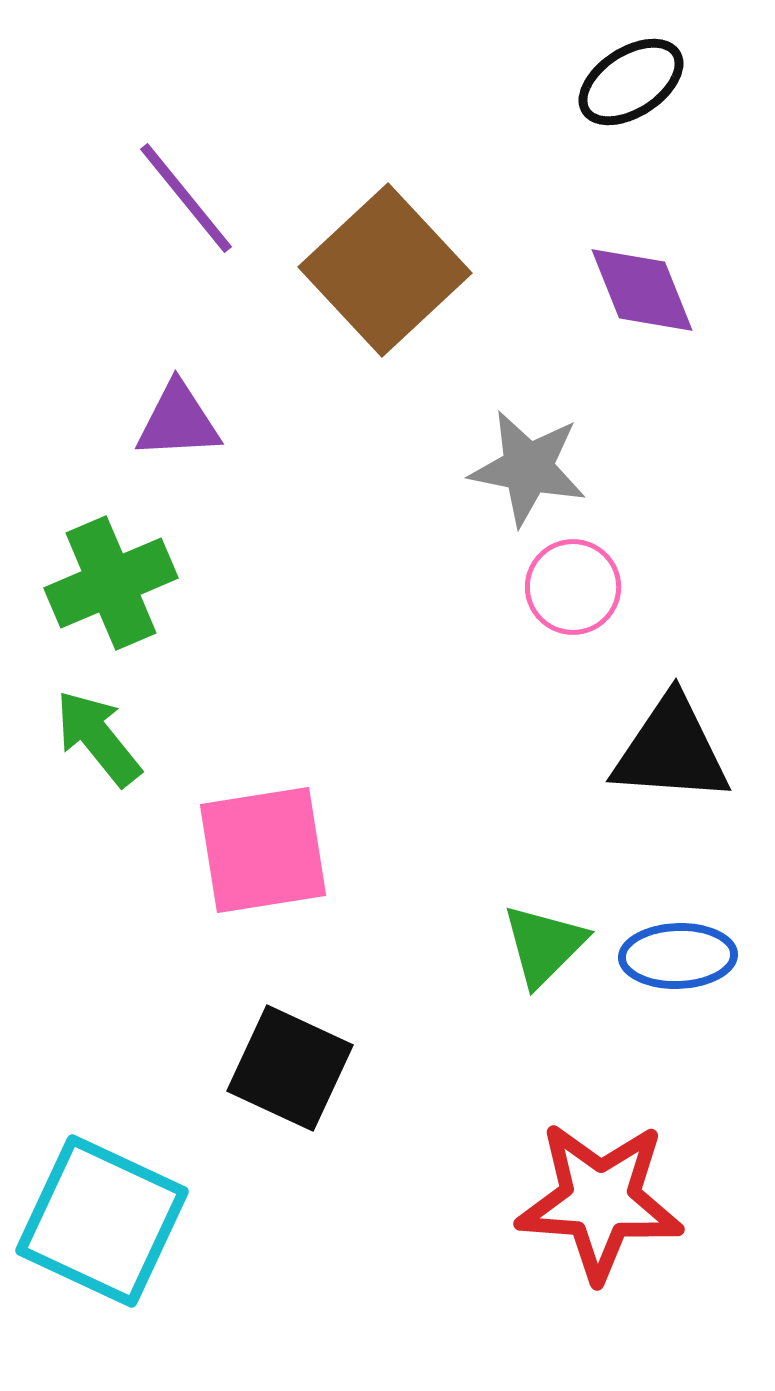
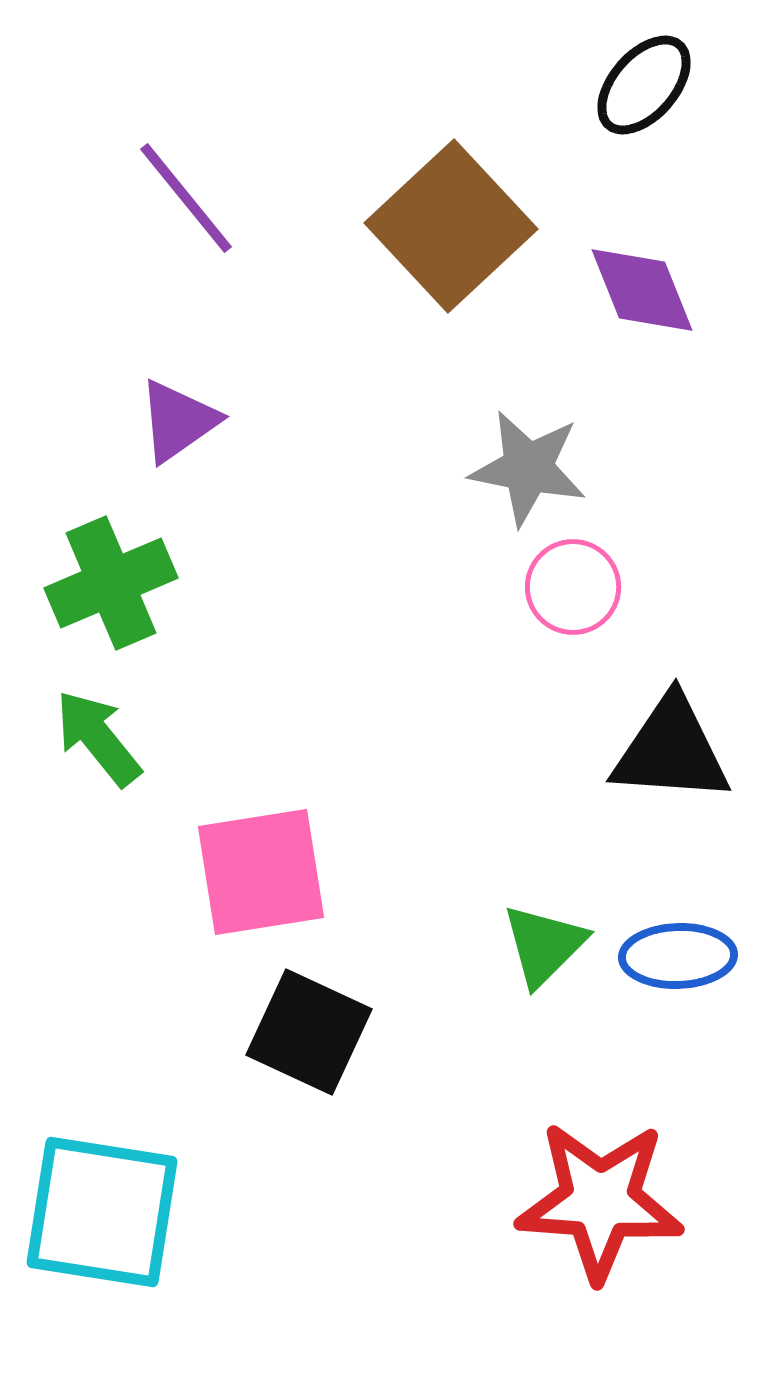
black ellipse: moved 13 px right, 3 px down; rotated 16 degrees counterclockwise
brown square: moved 66 px right, 44 px up
purple triangle: rotated 32 degrees counterclockwise
pink square: moved 2 px left, 22 px down
black square: moved 19 px right, 36 px up
cyan square: moved 9 px up; rotated 16 degrees counterclockwise
